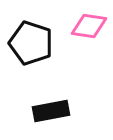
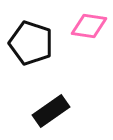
black rectangle: rotated 24 degrees counterclockwise
